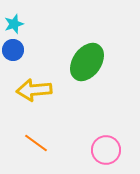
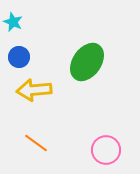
cyan star: moved 1 px left, 2 px up; rotated 30 degrees counterclockwise
blue circle: moved 6 px right, 7 px down
